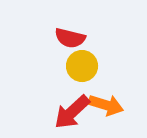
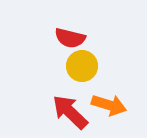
orange arrow: moved 3 px right
red arrow: moved 2 px left; rotated 87 degrees clockwise
